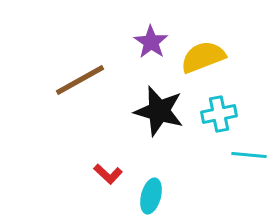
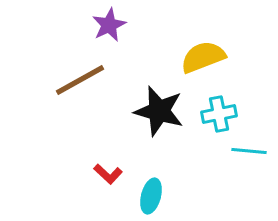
purple star: moved 42 px left, 17 px up; rotated 12 degrees clockwise
cyan line: moved 4 px up
